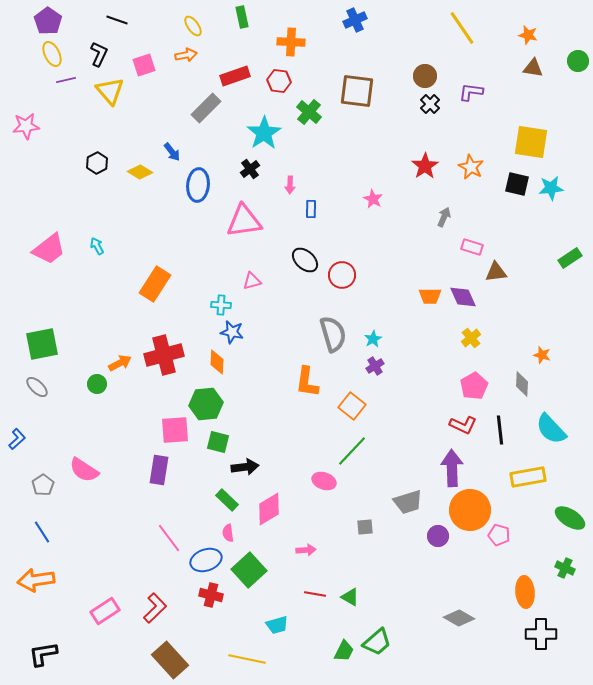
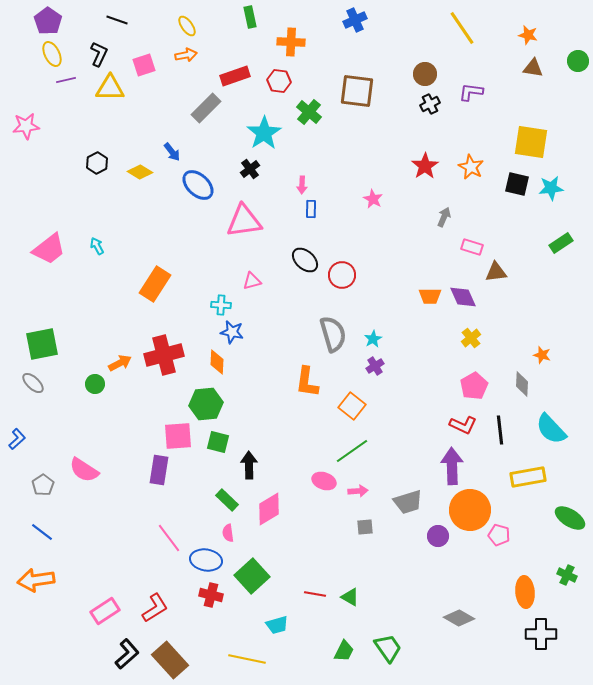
green rectangle at (242, 17): moved 8 px right
yellow ellipse at (193, 26): moved 6 px left
brown circle at (425, 76): moved 2 px up
yellow triangle at (110, 91): moved 3 px up; rotated 48 degrees counterclockwise
black cross at (430, 104): rotated 18 degrees clockwise
blue ellipse at (198, 185): rotated 52 degrees counterclockwise
pink arrow at (290, 185): moved 12 px right
green rectangle at (570, 258): moved 9 px left, 15 px up
green circle at (97, 384): moved 2 px left
gray ellipse at (37, 387): moved 4 px left, 4 px up
pink square at (175, 430): moved 3 px right, 6 px down
green line at (352, 451): rotated 12 degrees clockwise
black arrow at (245, 467): moved 4 px right, 2 px up; rotated 84 degrees counterclockwise
purple arrow at (452, 468): moved 2 px up
blue line at (42, 532): rotated 20 degrees counterclockwise
pink arrow at (306, 550): moved 52 px right, 59 px up
blue ellipse at (206, 560): rotated 28 degrees clockwise
green cross at (565, 568): moved 2 px right, 7 px down
green square at (249, 570): moved 3 px right, 6 px down
red L-shape at (155, 608): rotated 12 degrees clockwise
green trapezoid at (377, 642): moved 11 px right, 6 px down; rotated 84 degrees counterclockwise
black L-shape at (43, 654): moved 84 px right; rotated 148 degrees clockwise
